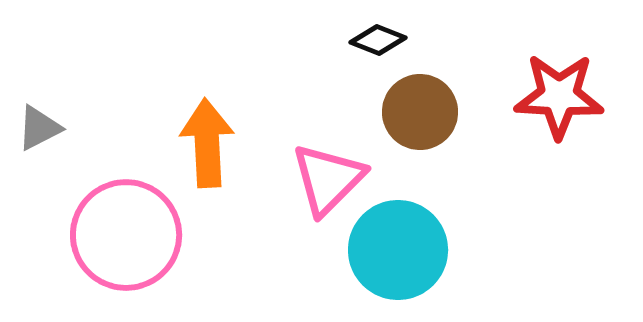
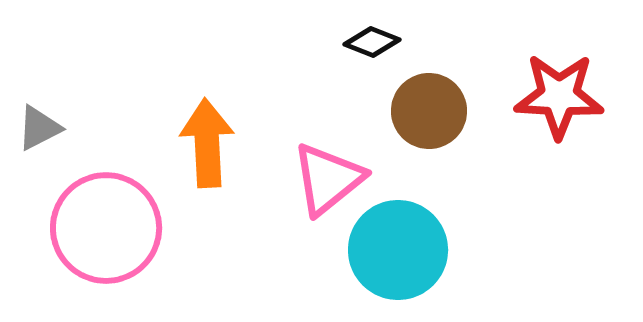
black diamond: moved 6 px left, 2 px down
brown circle: moved 9 px right, 1 px up
pink triangle: rotated 6 degrees clockwise
pink circle: moved 20 px left, 7 px up
